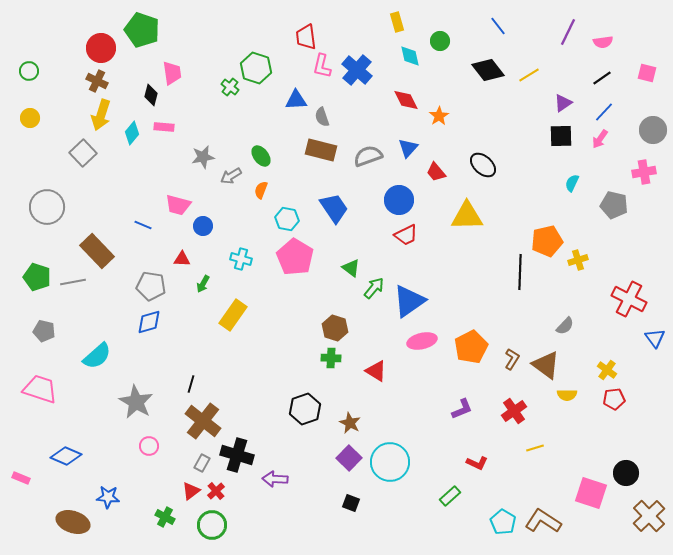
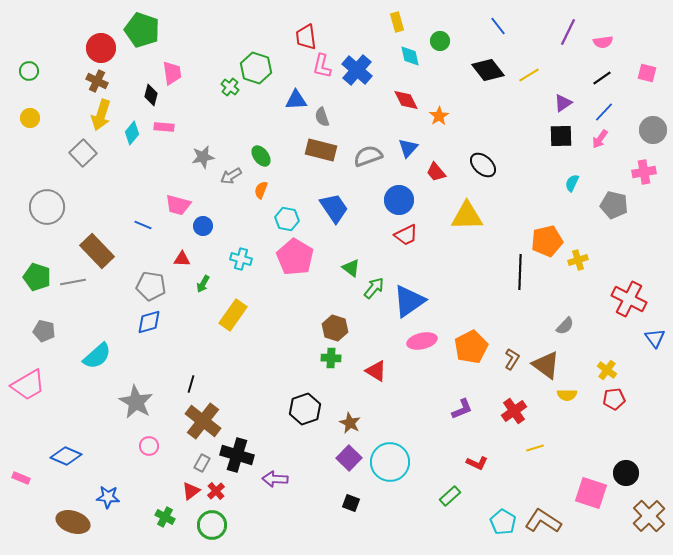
pink trapezoid at (40, 389): moved 12 px left, 4 px up; rotated 132 degrees clockwise
